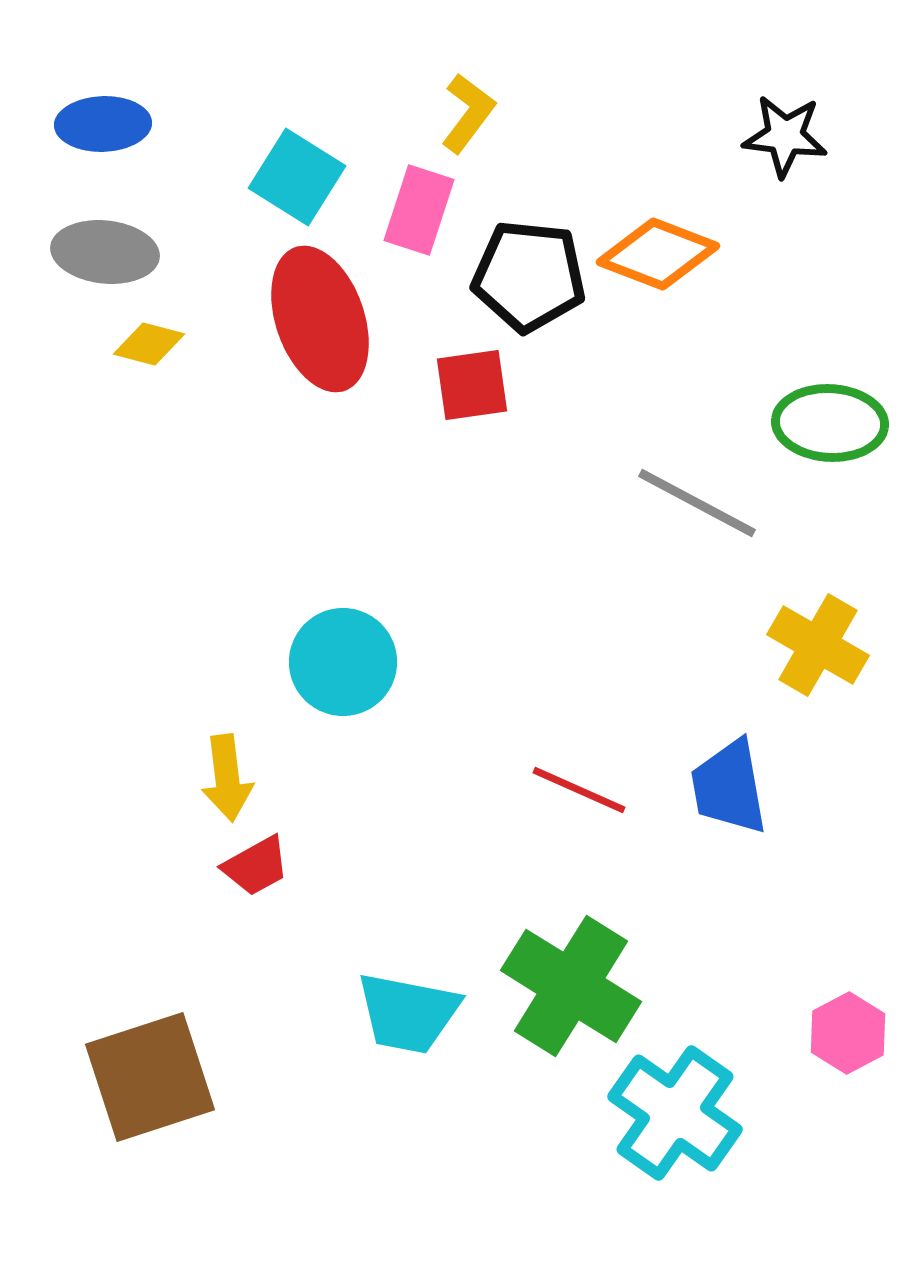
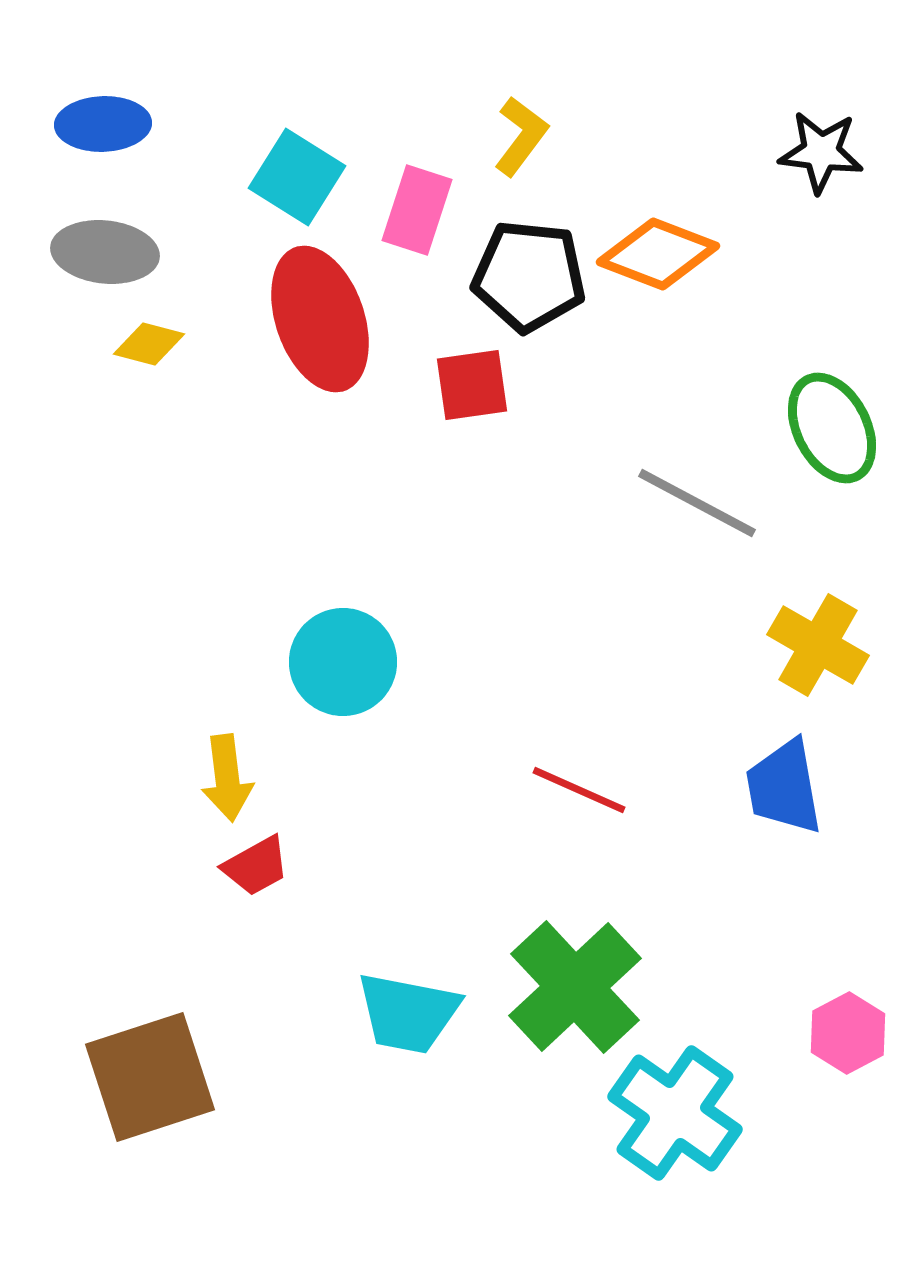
yellow L-shape: moved 53 px right, 23 px down
black star: moved 36 px right, 16 px down
pink rectangle: moved 2 px left
green ellipse: moved 2 px right, 5 px down; rotated 60 degrees clockwise
blue trapezoid: moved 55 px right
green cross: moved 4 px right, 1 px down; rotated 15 degrees clockwise
